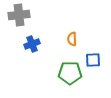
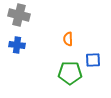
gray cross: rotated 20 degrees clockwise
orange semicircle: moved 4 px left
blue cross: moved 15 px left, 1 px down; rotated 28 degrees clockwise
